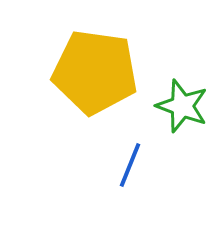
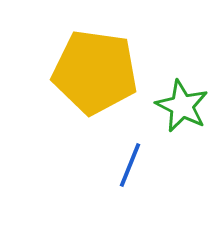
green star: rotated 6 degrees clockwise
